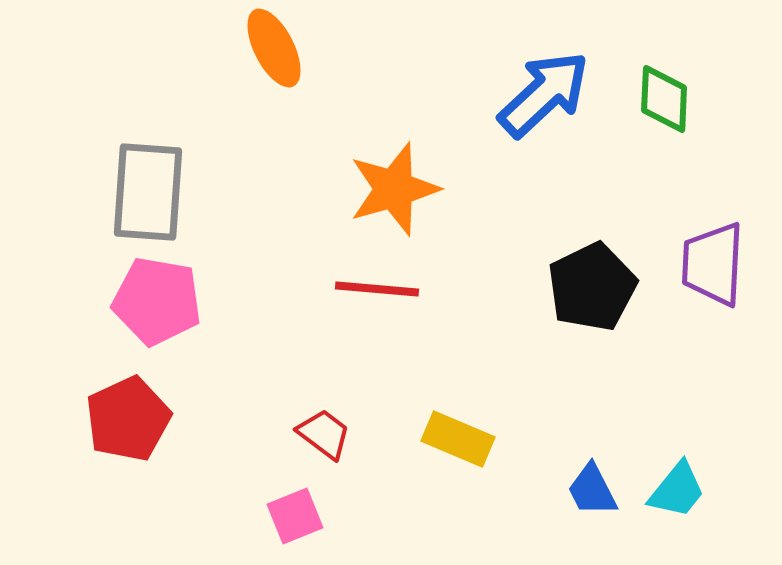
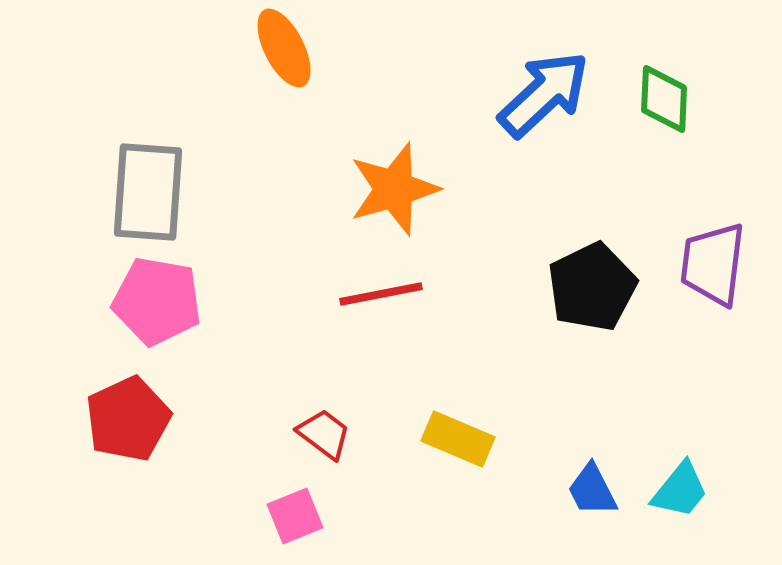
orange ellipse: moved 10 px right
purple trapezoid: rotated 4 degrees clockwise
red line: moved 4 px right, 5 px down; rotated 16 degrees counterclockwise
cyan trapezoid: moved 3 px right
